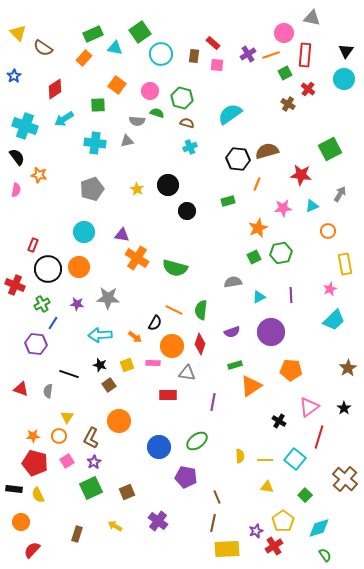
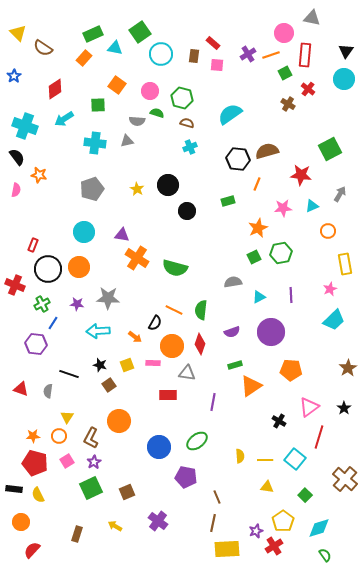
cyan arrow at (100, 335): moved 2 px left, 4 px up
